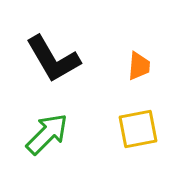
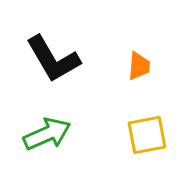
yellow square: moved 9 px right, 6 px down
green arrow: rotated 21 degrees clockwise
